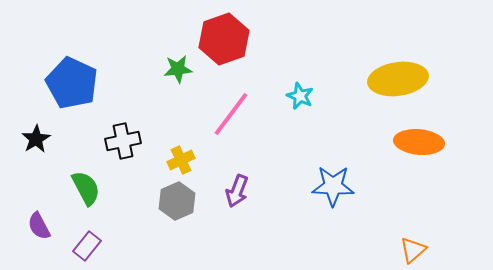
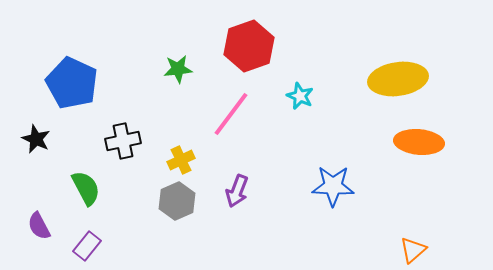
red hexagon: moved 25 px right, 7 px down
black star: rotated 16 degrees counterclockwise
